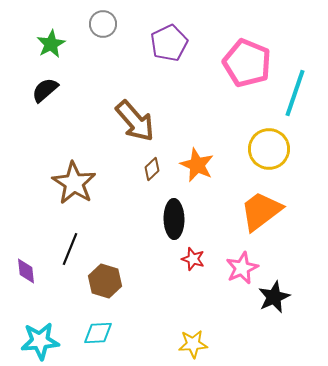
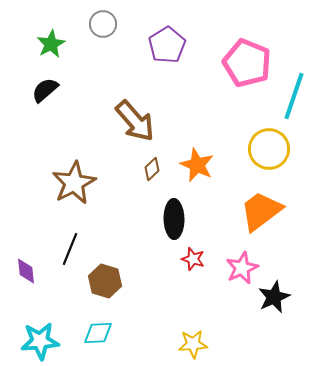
purple pentagon: moved 2 px left, 2 px down; rotated 6 degrees counterclockwise
cyan line: moved 1 px left, 3 px down
brown star: rotated 12 degrees clockwise
